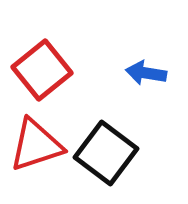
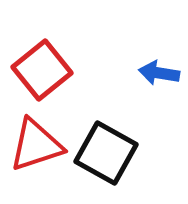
blue arrow: moved 13 px right
black square: rotated 8 degrees counterclockwise
